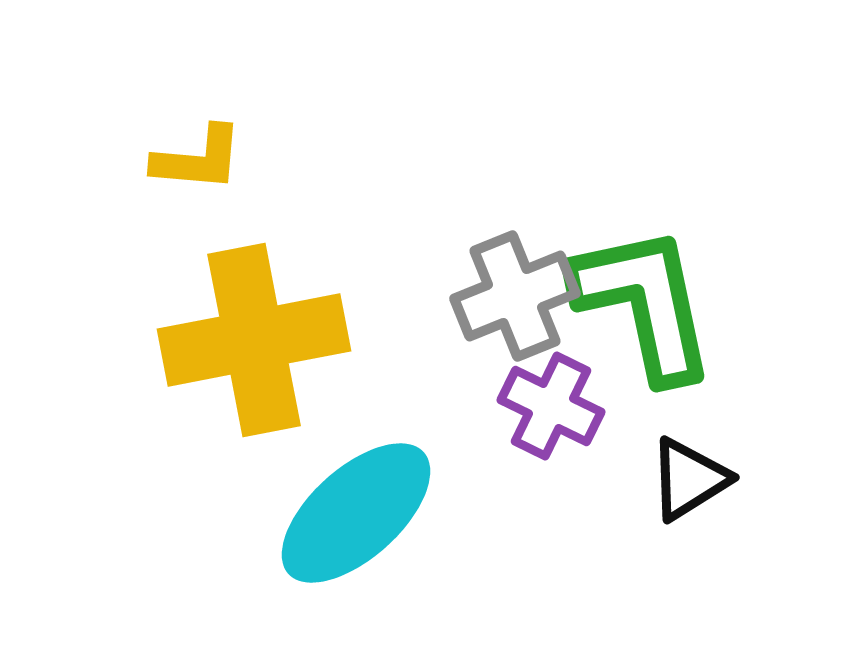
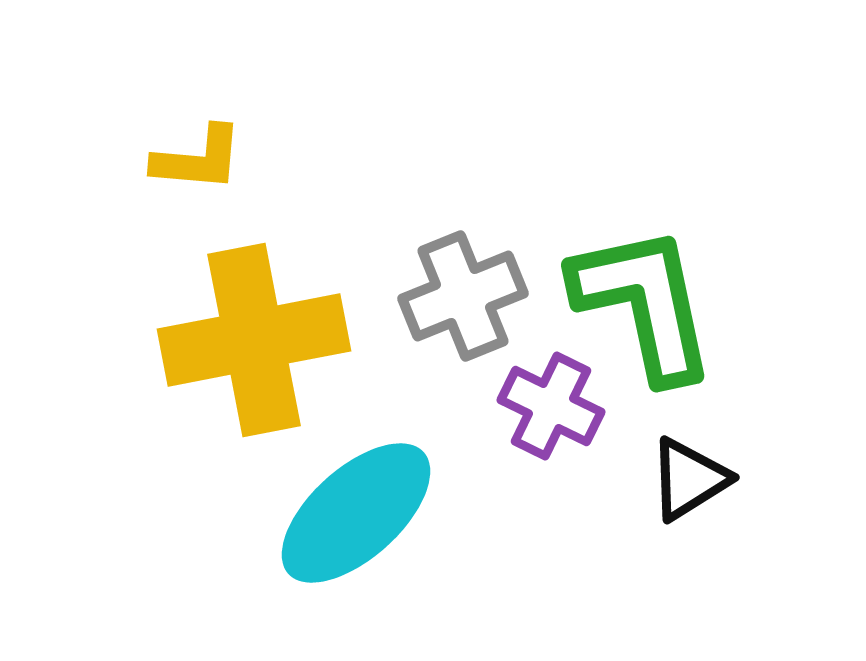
gray cross: moved 52 px left
